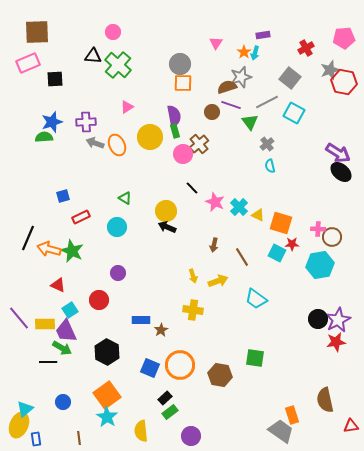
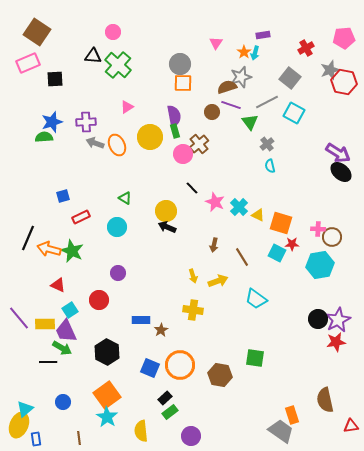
brown square at (37, 32): rotated 36 degrees clockwise
